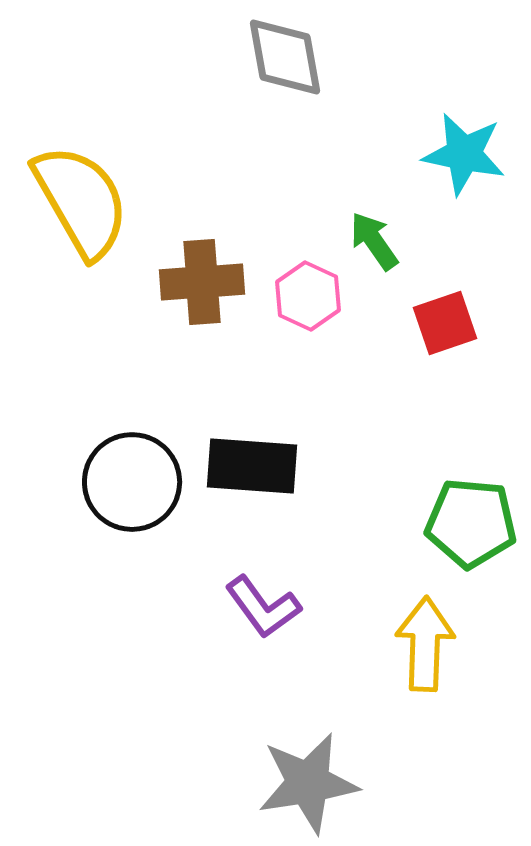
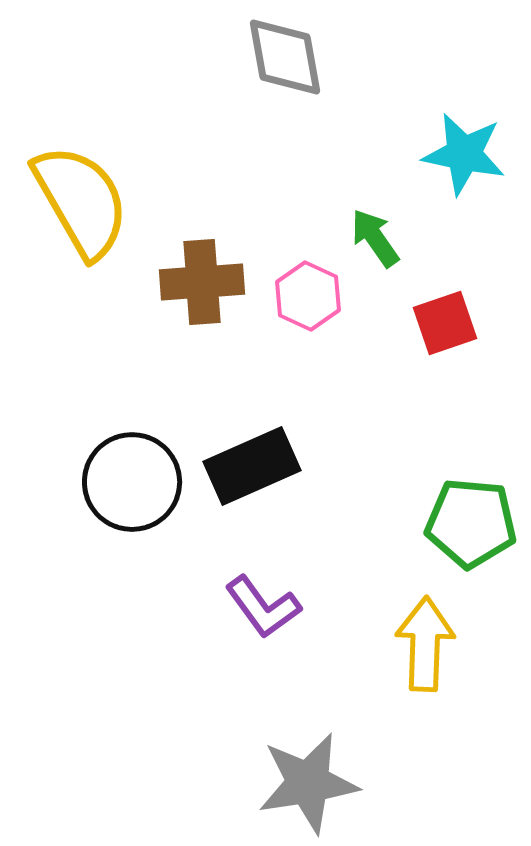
green arrow: moved 1 px right, 3 px up
black rectangle: rotated 28 degrees counterclockwise
